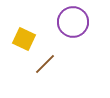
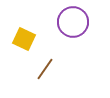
brown line: moved 5 px down; rotated 10 degrees counterclockwise
